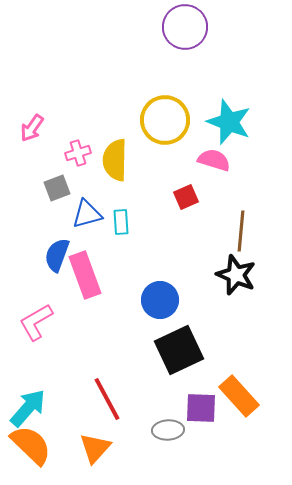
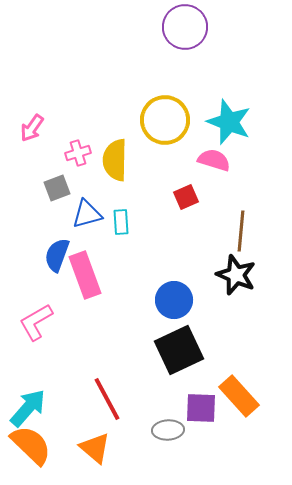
blue circle: moved 14 px right
orange triangle: rotated 32 degrees counterclockwise
